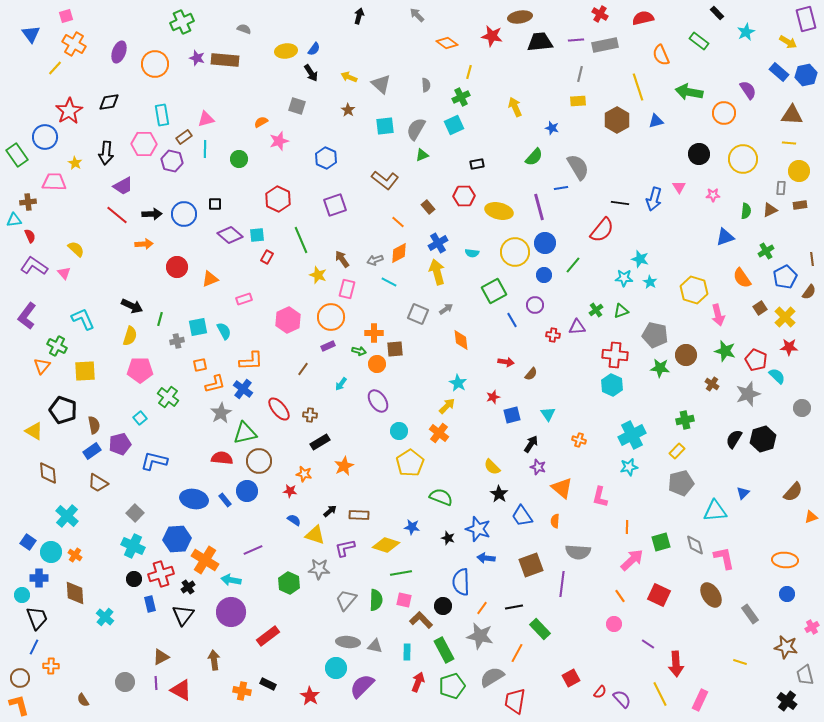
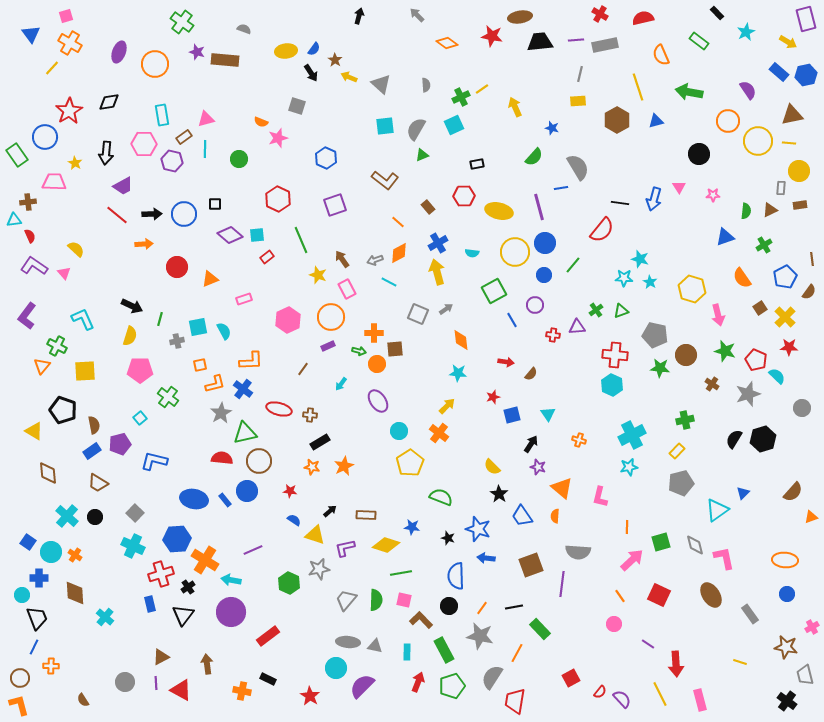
green cross at (182, 22): rotated 30 degrees counterclockwise
orange cross at (74, 44): moved 4 px left, 1 px up
purple star at (197, 58): moved 6 px up
yellow line at (55, 68): moved 3 px left
yellow line at (469, 72): moved 13 px right, 17 px down; rotated 40 degrees clockwise
brown star at (348, 110): moved 13 px left, 50 px up
orange circle at (724, 113): moved 4 px right, 8 px down
brown triangle at (792, 115): rotated 15 degrees counterclockwise
orange semicircle at (261, 122): rotated 128 degrees counterclockwise
pink star at (279, 141): moved 1 px left, 3 px up
yellow circle at (743, 159): moved 15 px right, 18 px up
green cross at (766, 251): moved 2 px left, 6 px up
red rectangle at (267, 257): rotated 24 degrees clockwise
pink rectangle at (347, 289): rotated 42 degrees counterclockwise
yellow hexagon at (694, 290): moved 2 px left, 1 px up
cyan star at (458, 383): moved 10 px up; rotated 24 degrees counterclockwise
red ellipse at (279, 409): rotated 35 degrees counterclockwise
orange star at (304, 474): moved 8 px right, 7 px up
cyan triangle at (715, 511): moved 2 px right, 1 px up; rotated 30 degrees counterclockwise
brown rectangle at (359, 515): moved 7 px right
orange semicircle at (555, 521): moved 5 px up
gray star at (319, 569): rotated 15 degrees counterclockwise
black circle at (134, 579): moved 39 px left, 62 px up
blue semicircle at (461, 582): moved 5 px left, 6 px up
black circle at (443, 606): moved 6 px right
brown arrow at (214, 660): moved 7 px left, 4 px down
gray semicircle at (492, 677): rotated 25 degrees counterclockwise
black rectangle at (268, 684): moved 5 px up
pink rectangle at (700, 700): rotated 40 degrees counterclockwise
